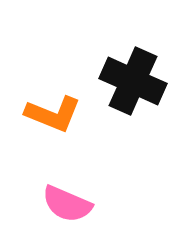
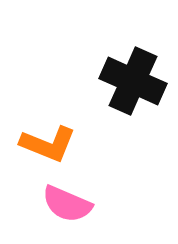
orange L-shape: moved 5 px left, 30 px down
